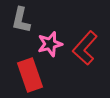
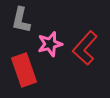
red rectangle: moved 6 px left, 5 px up
